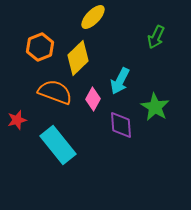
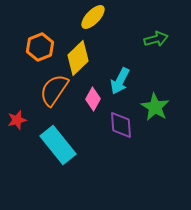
green arrow: moved 2 px down; rotated 130 degrees counterclockwise
orange semicircle: moved 1 px left, 2 px up; rotated 76 degrees counterclockwise
